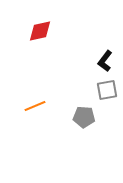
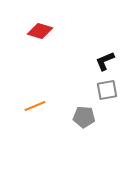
red diamond: rotated 30 degrees clockwise
black L-shape: rotated 30 degrees clockwise
